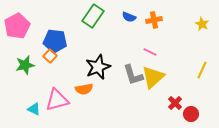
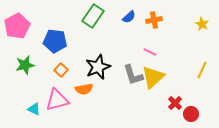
blue semicircle: rotated 64 degrees counterclockwise
orange square: moved 11 px right, 14 px down
